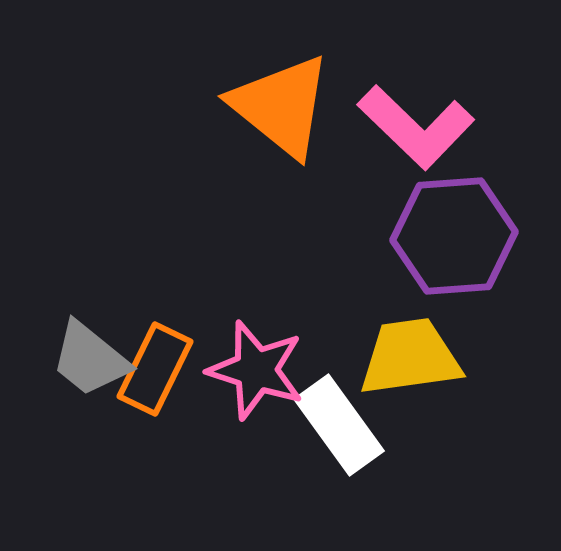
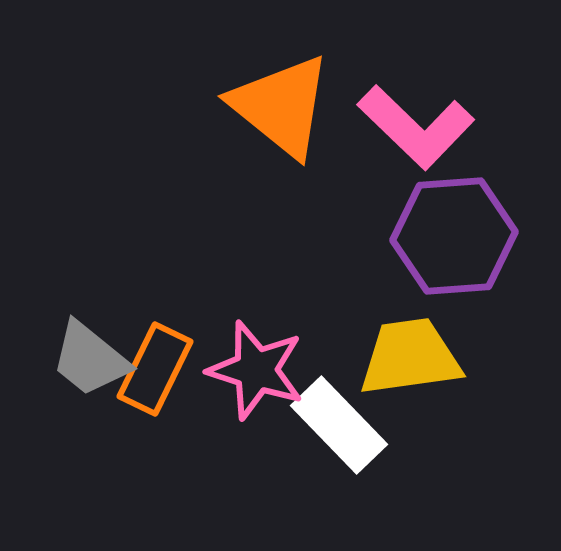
white rectangle: rotated 8 degrees counterclockwise
